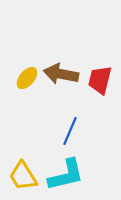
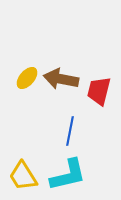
brown arrow: moved 5 px down
red trapezoid: moved 1 px left, 11 px down
blue line: rotated 12 degrees counterclockwise
cyan L-shape: moved 2 px right
